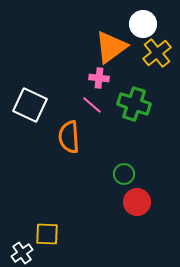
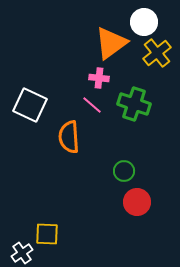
white circle: moved 1 px right, 2 px up
orange triangle: moved 4 px up
green circle: moved 3 px up
